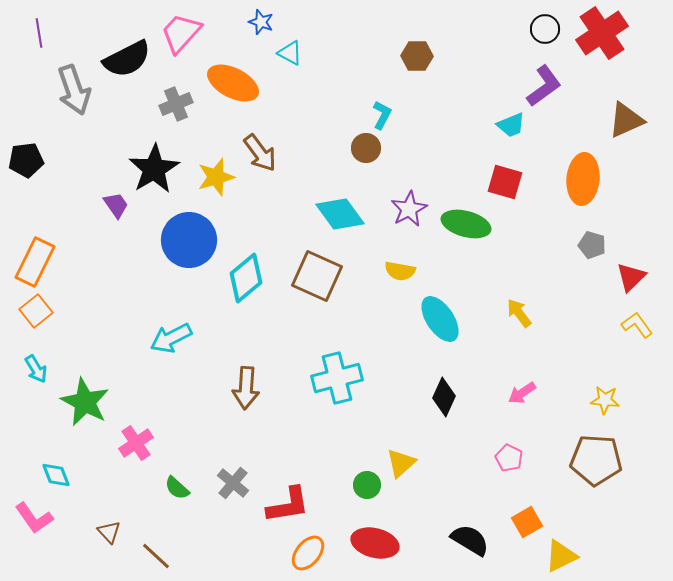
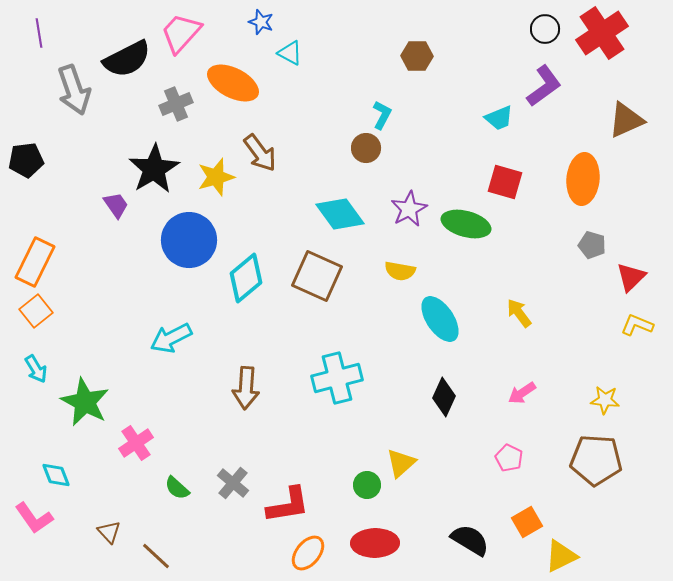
cyan trapezoid at (511, 125): moved 12 px left, 7 px up
yellow L-shape at (637, 325): rotated 32 degrees counterclockwise
red ellipse at (375, 543): rotated 15 degrees counterclockwise
